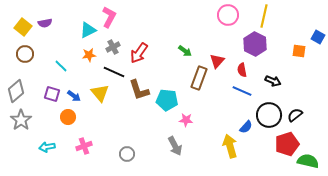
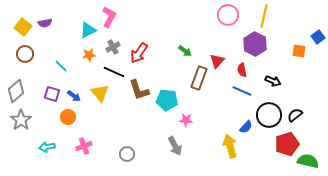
blue square: rotated 24 degrees clockwise
